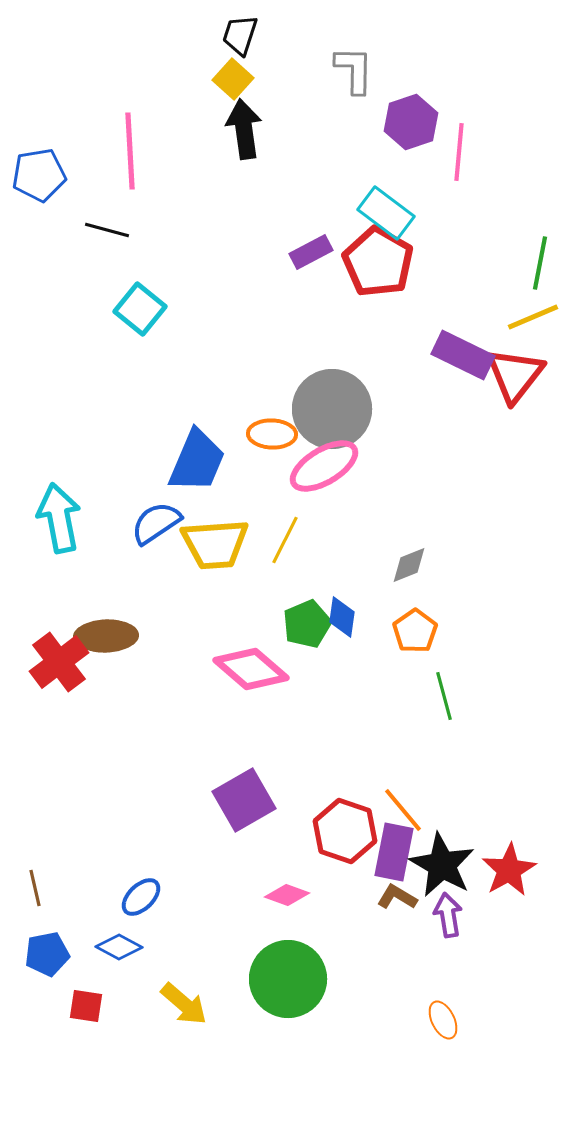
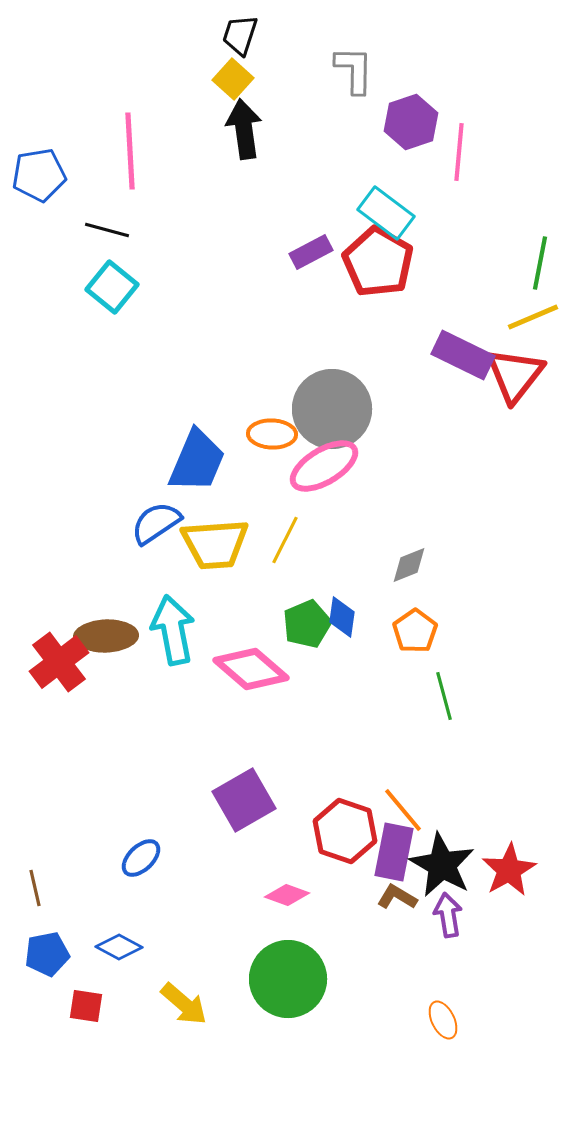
cyan square at (140, 309): moved 28 px left, 22 px up
cyan arrow at (59, 518): moved 114 px right, 112 px down
blue ellipse at (141, 897): moved 39 px up
